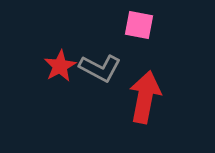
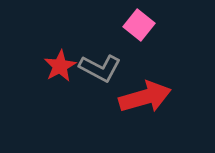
pink square: rotated 28 degrees clockwise
red arrow: rotated 63 degrees clockwise
